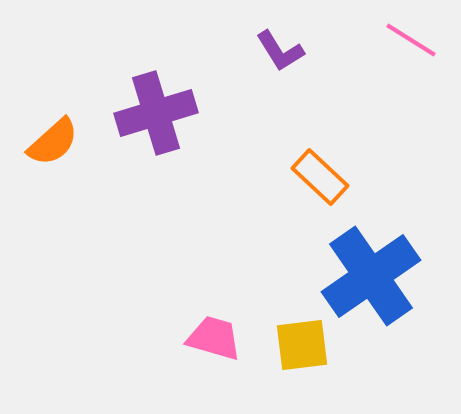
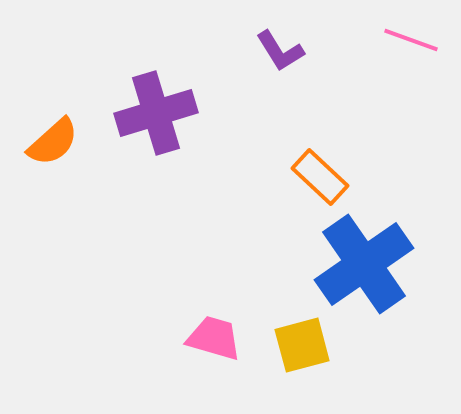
pink line: rotated 12 degrees counterclockwise
blue cross: moved 7 px left, 12 px up
yellow square: rotated 8 degrees counterclockwise
